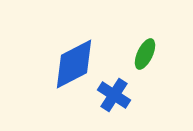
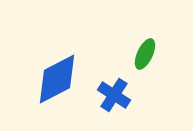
blue diamond: moved 17 px left, 15 px down
